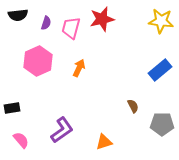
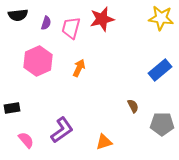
yellow star: moved 3 px up
pink semicircle: moved 5 px right
